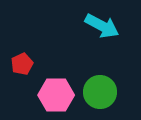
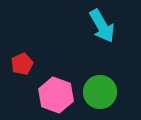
cyan arrow: rotated 32 degrees clockwise
pink hexagon: rotated 20 degrees clockwise
